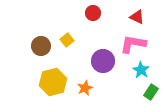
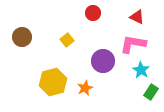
brown circle: moved 19 px left, 9 px up
